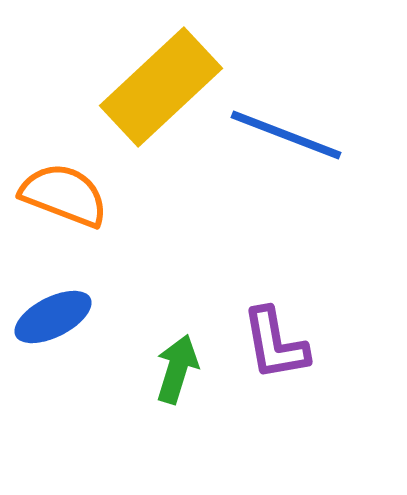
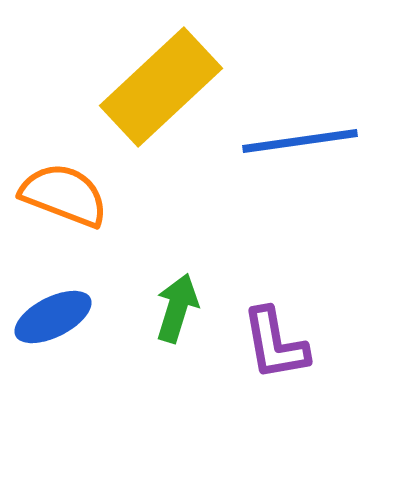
blue line: moved 14 px right, 6 px down; rotated 29 degrees counterclockwise
green arrow: moved 61 px up
